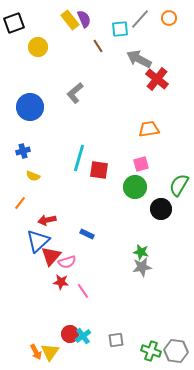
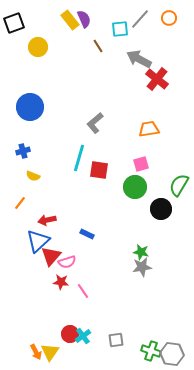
gray L-shape: moved 20 px right, 30 px down
gray hexagon: moved 4 px left, 3 px down
